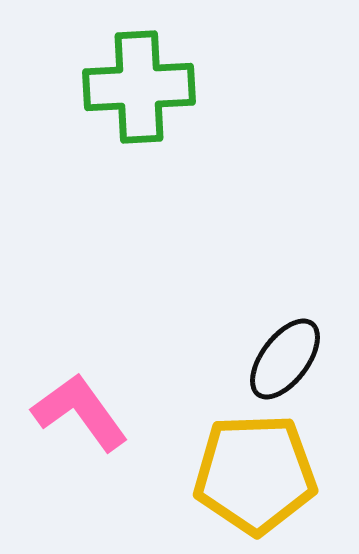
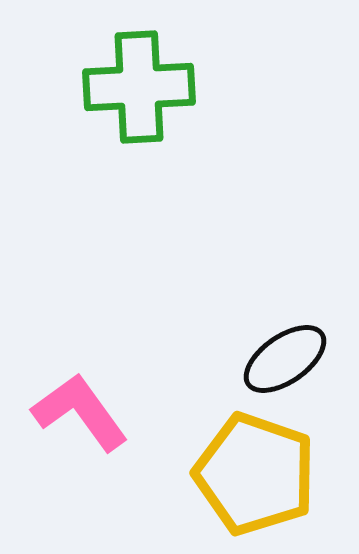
black ellipse: rotated 18 degrees clockwise
yellow pentagon: rotated 21 degrees clockwise
